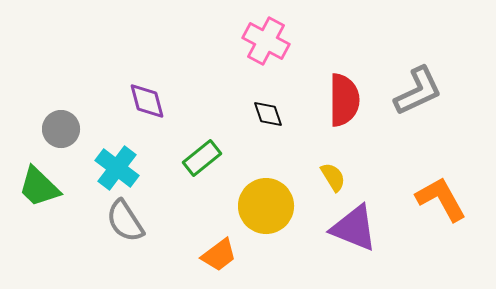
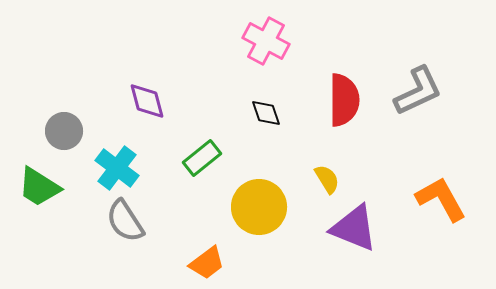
black diamond: moved 2 px left, 1 px up
gray circle: moved 3 px right, 2 px down
yellow semicircle: moved 6 px left, 2 px down
green trapezoid: rotated 12 degrees counterclockwise
yellow circle: moved 7 px left, 1 px down
orange trapezoid: moved 12 px left, 8 px down
